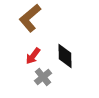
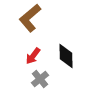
black diamond: moved 1 px right
gray cross: moved 3 px left, 2 px down
